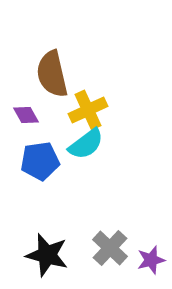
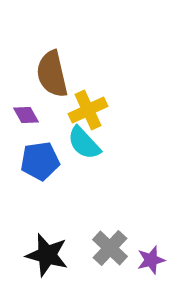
cyan semicircle: moved 2 px left, 1 px up; rotated 84 degrees clockwise
